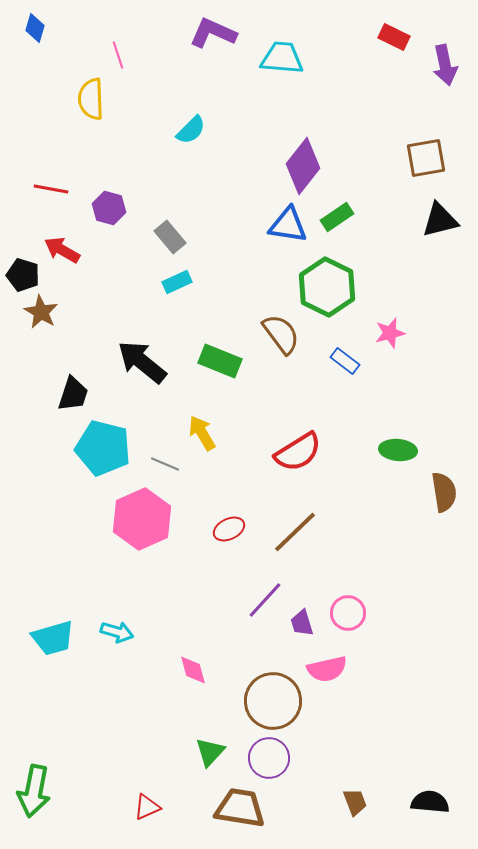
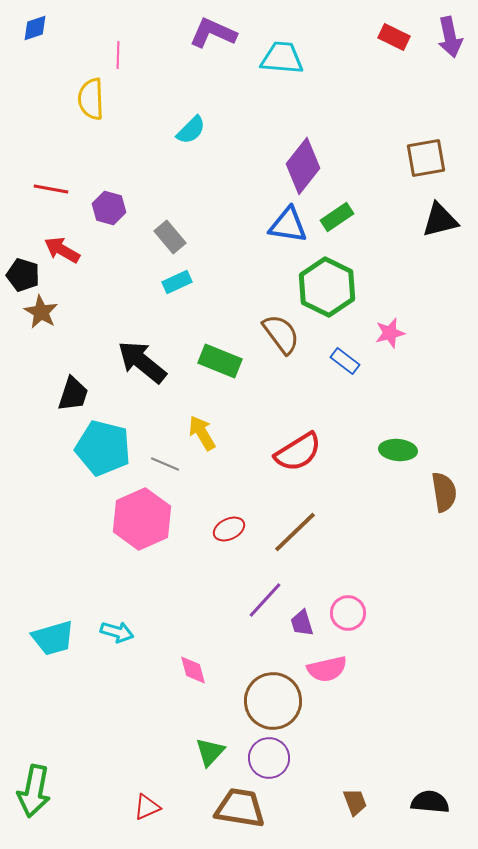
blue diamond at (35, 28): rotated 56 degrees clockwise
pink line at (118, 55): rotated 20 degrees clockwise
purple arrow at (445, 65): moved 5 px right, 28 px up
